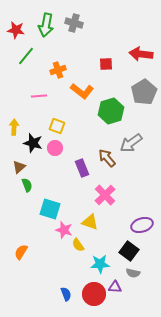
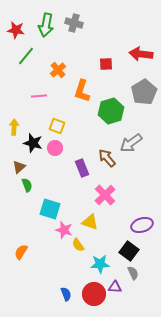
orange cross: rotated 21 degrees counterclockwise
orange L-shape: rotated 70 degrees clockwise
gray semicircle: rotated 128 degrees counterclockwise
